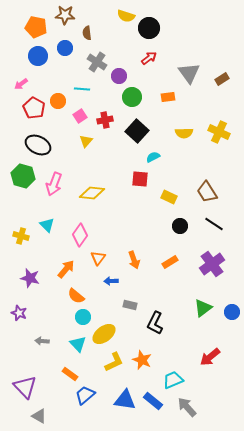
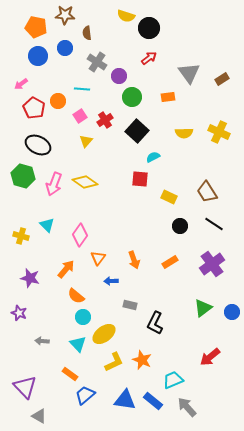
red cross at (105, 120): rotated 21 degrees counterclockwise
yellow diamond at (92, 193): moved 7 px left, 11 px up; rotated 30 degrees clockwise
